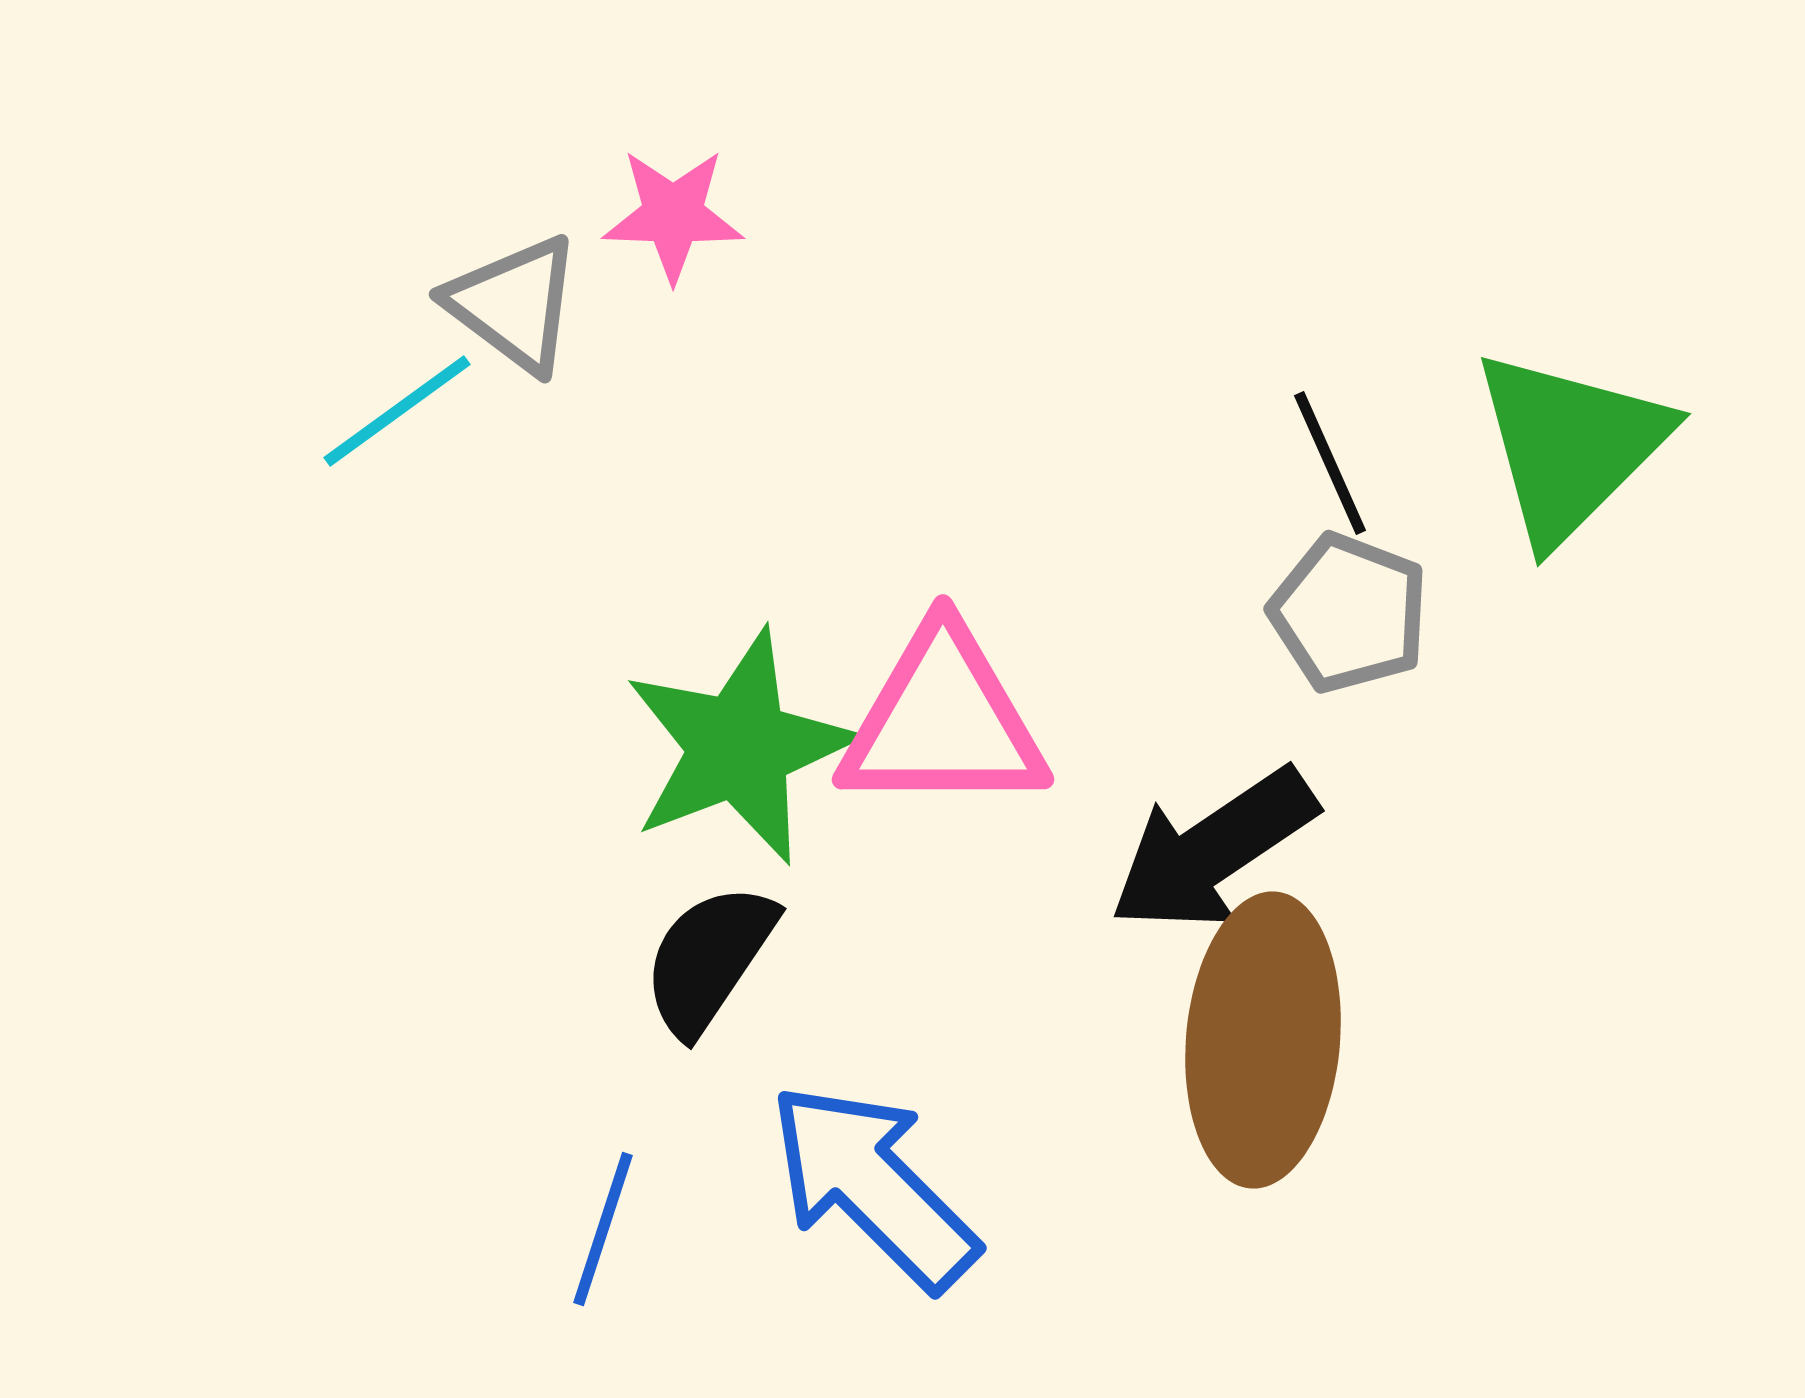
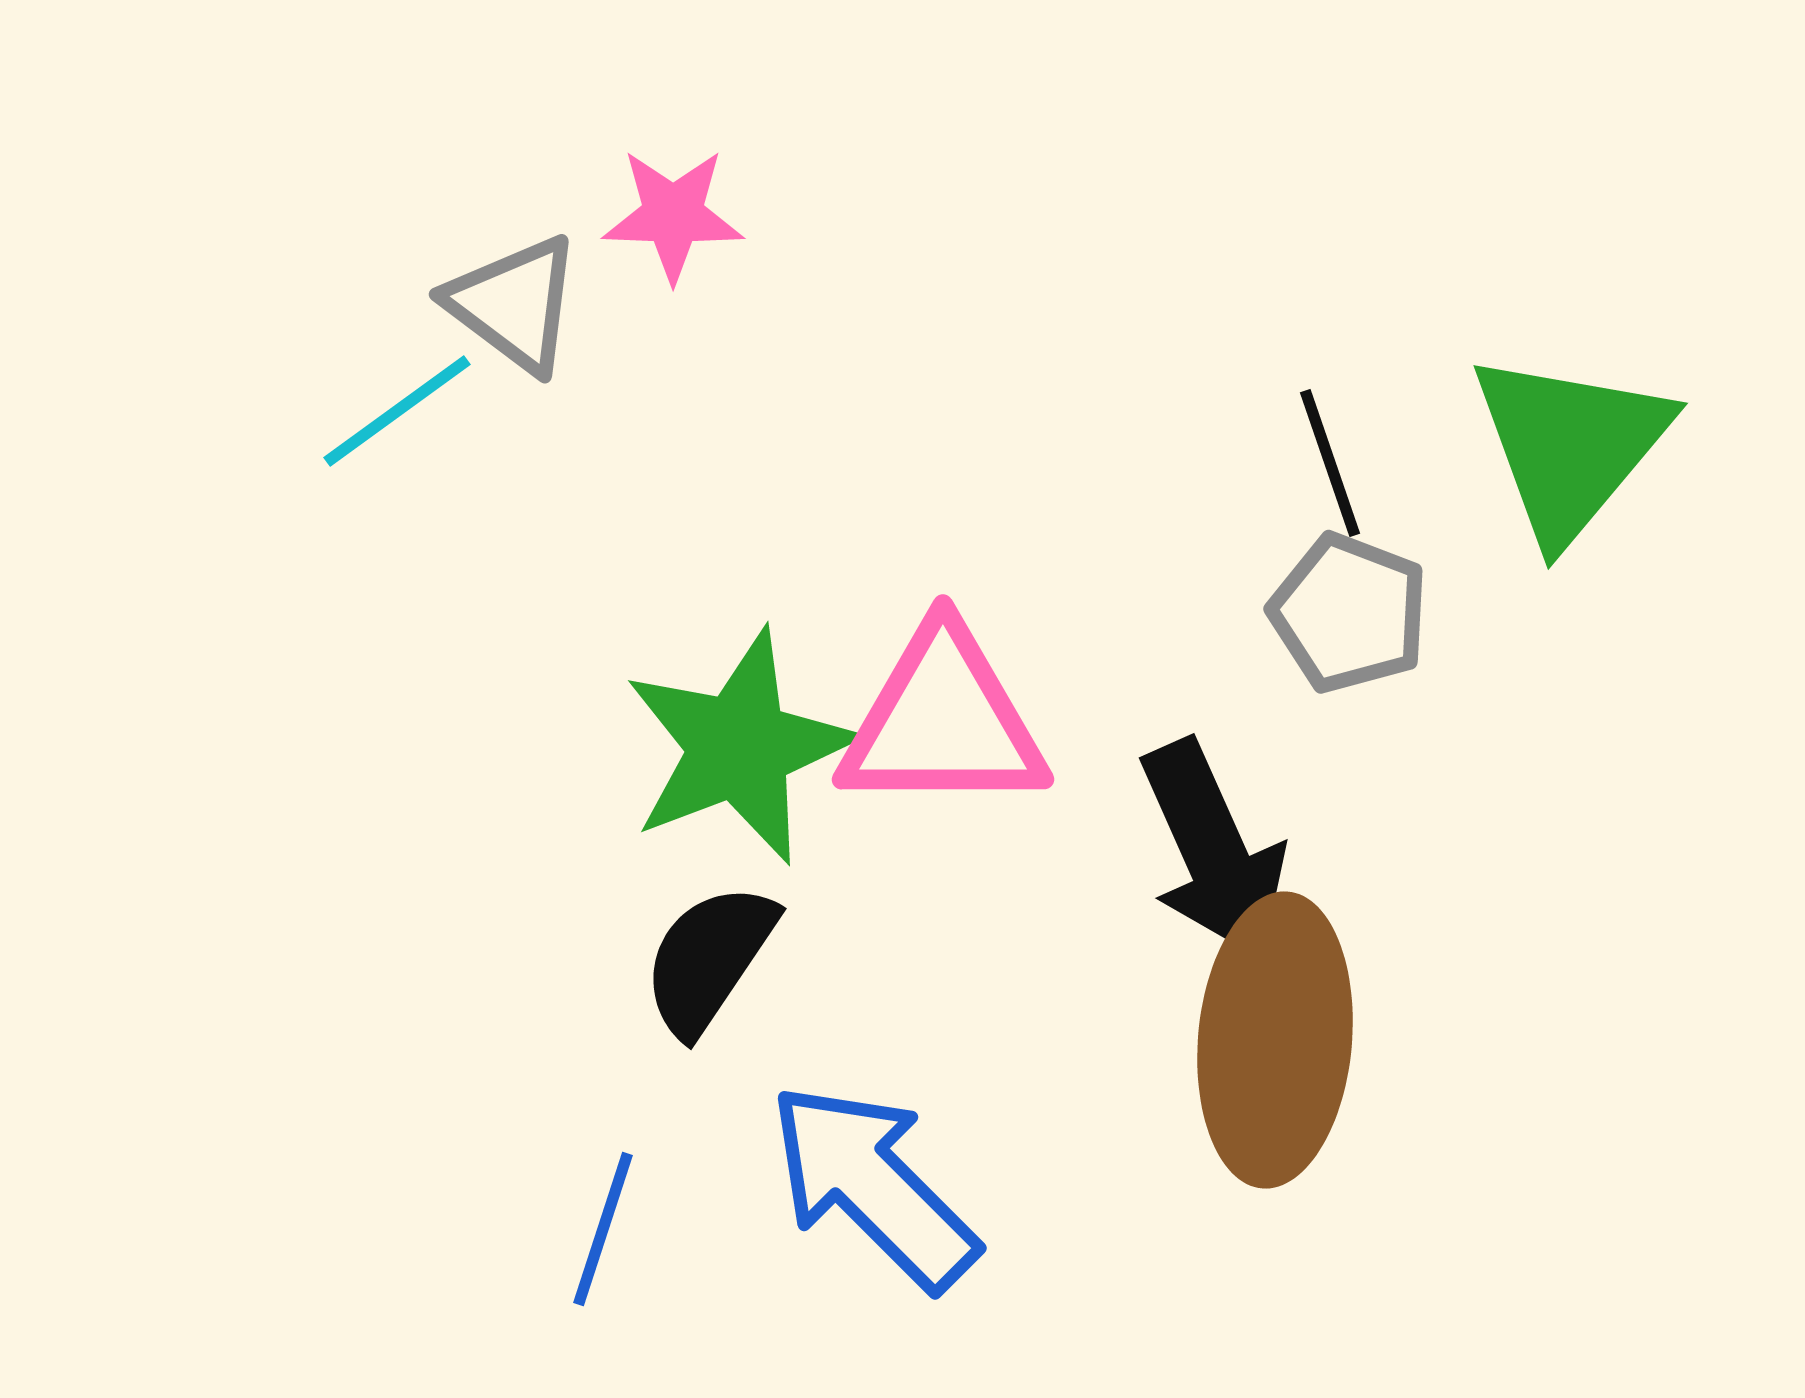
green triangle: rotated 5 degrees counterclockwise
black line: rotated 5 degrees clockwise
black arrow: rotated 80 degrees counterclockwise
brown ellipse: moved 12 px right
